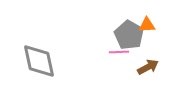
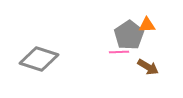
gray pentagon: rotated 8 degrees clockwise
gray diamond: moved 2 px up; rotated 60 degrees counterclockwise
brown arrow: rotated 60 degrees clockwise
